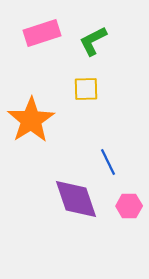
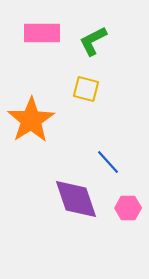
pink rectangle: rotated 18 degrees clockwise
yellow square: rotated 16 degrees clockwise
blue line: rotated 16 degrees counterclockwise
pink hexagon: moved 1 px left, 2 px down
